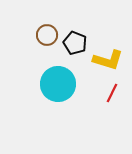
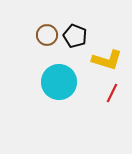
black pentagon: moved 7 px up
yellow L-shape: moved 1 px left
cyan circle: moved 1 px right, 2 px up
